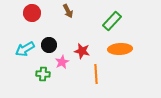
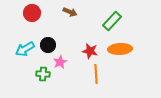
brown arrow: moved 2 px right, 1 px down; rotated 40 degrees counterclockwise
black circle: moved 1 px left
red star: moved 8 px right
pink star: moved 2 px left
